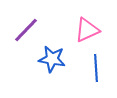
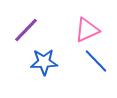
blue star: moved 8 px left, 3 px down; rotated 12 degrees counterclockwise
blue line: moved 7 px up; rotated 40 degrees counterclockwise
